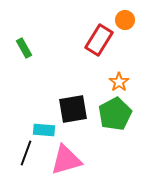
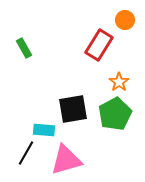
red rectangle: moved 5 px down
black line: rotated 10 degrees clockwise
